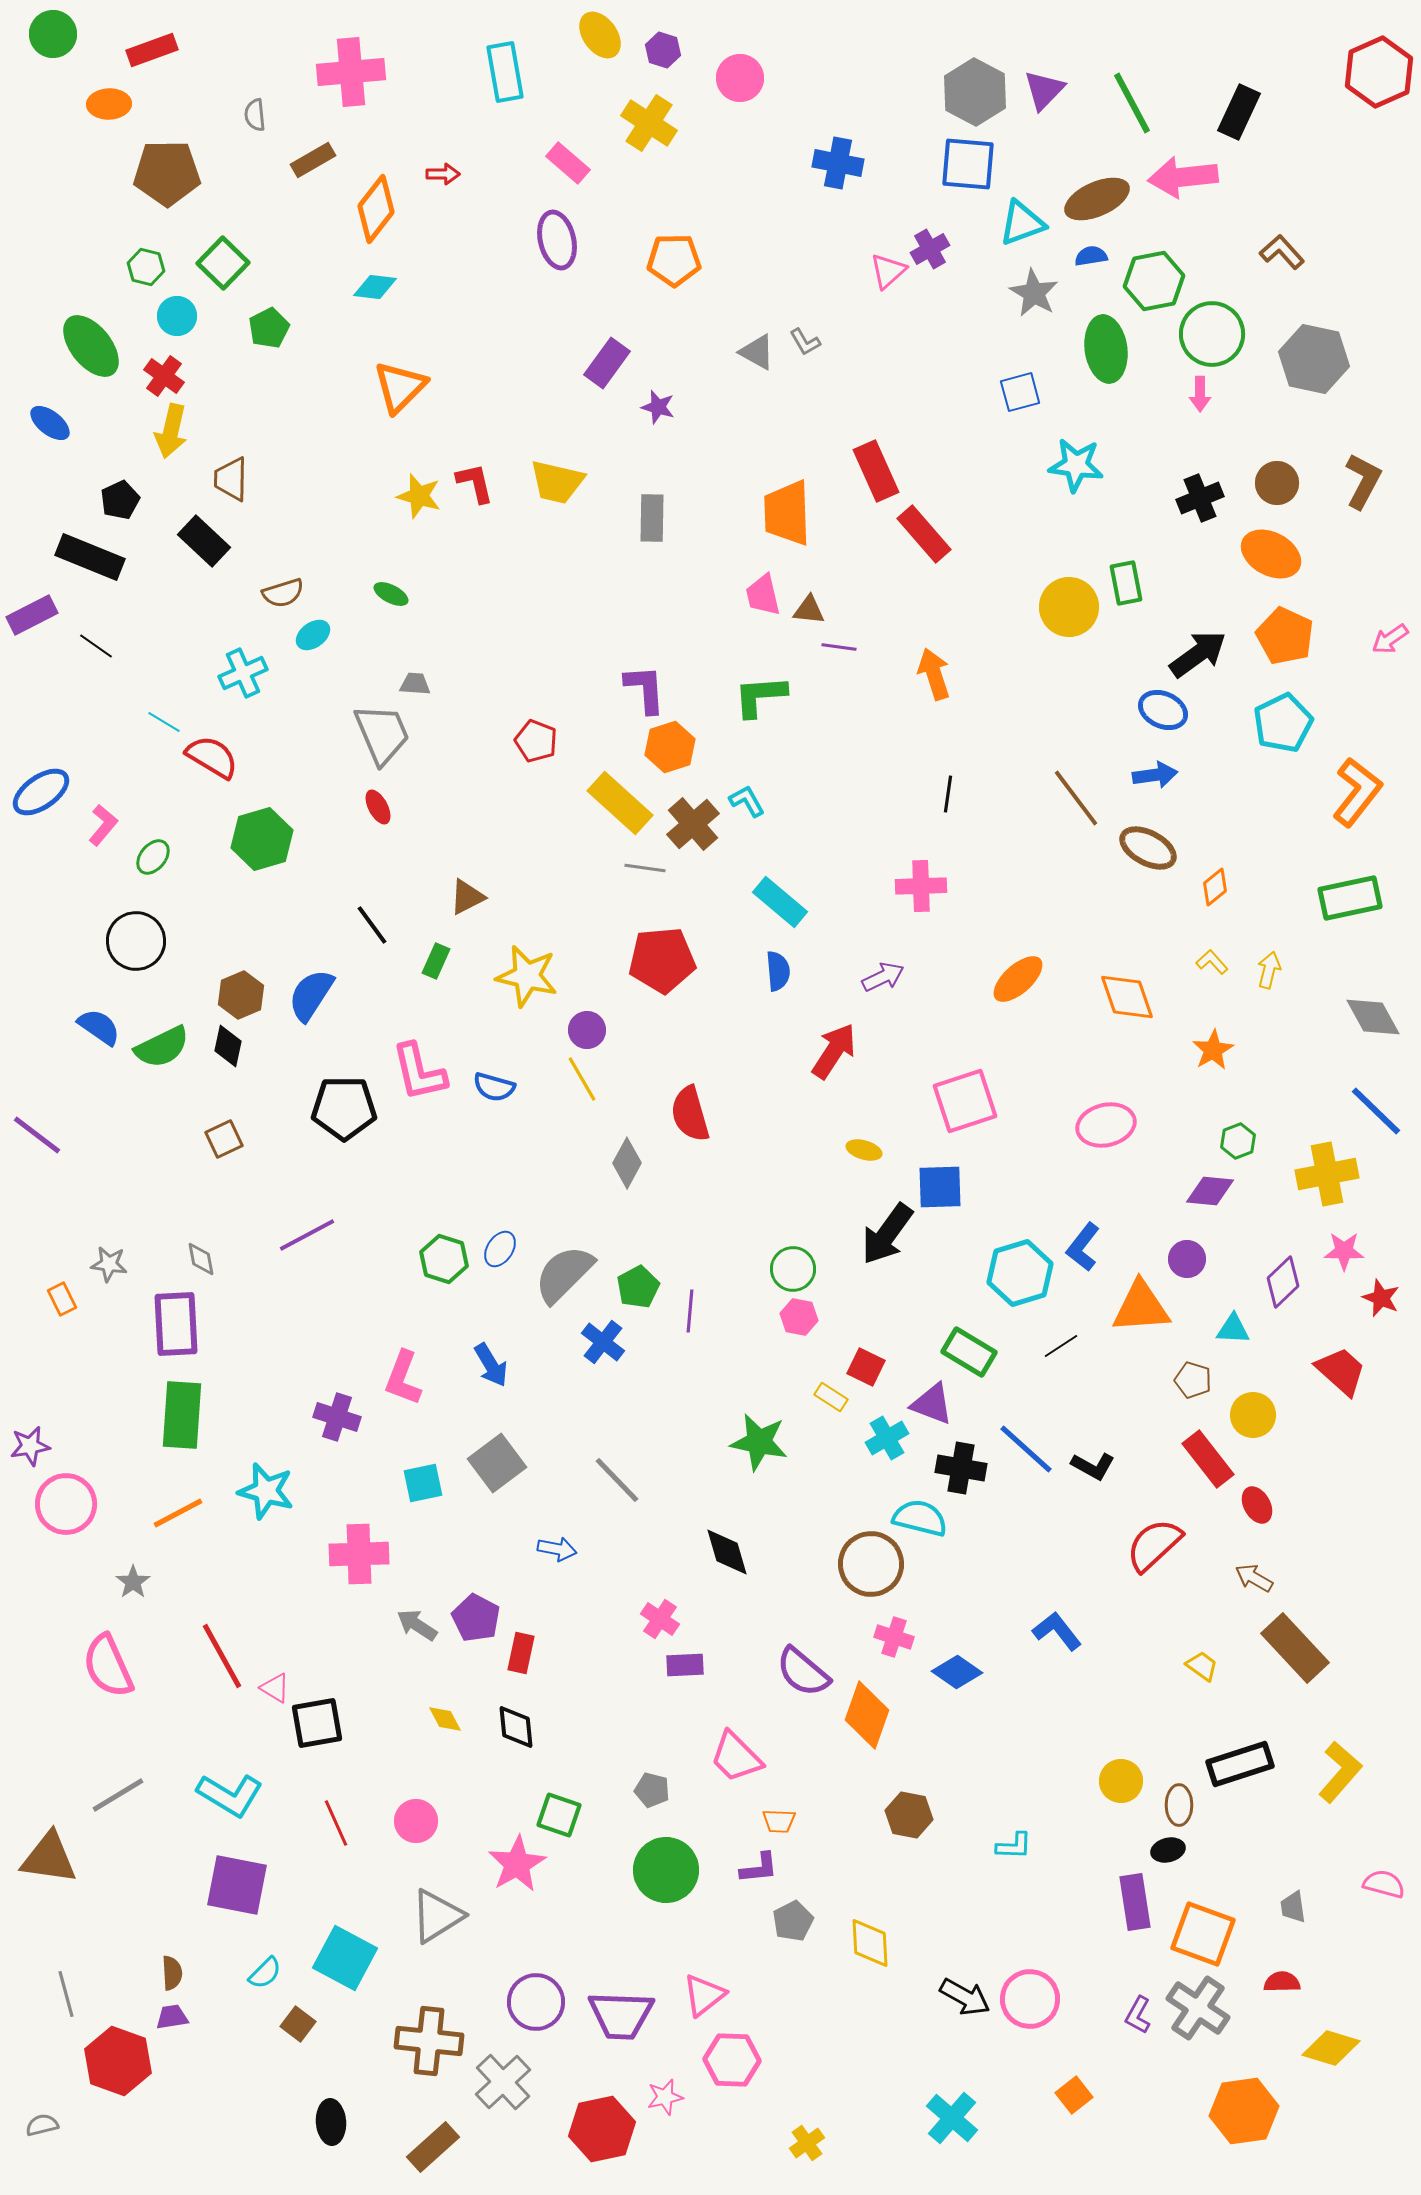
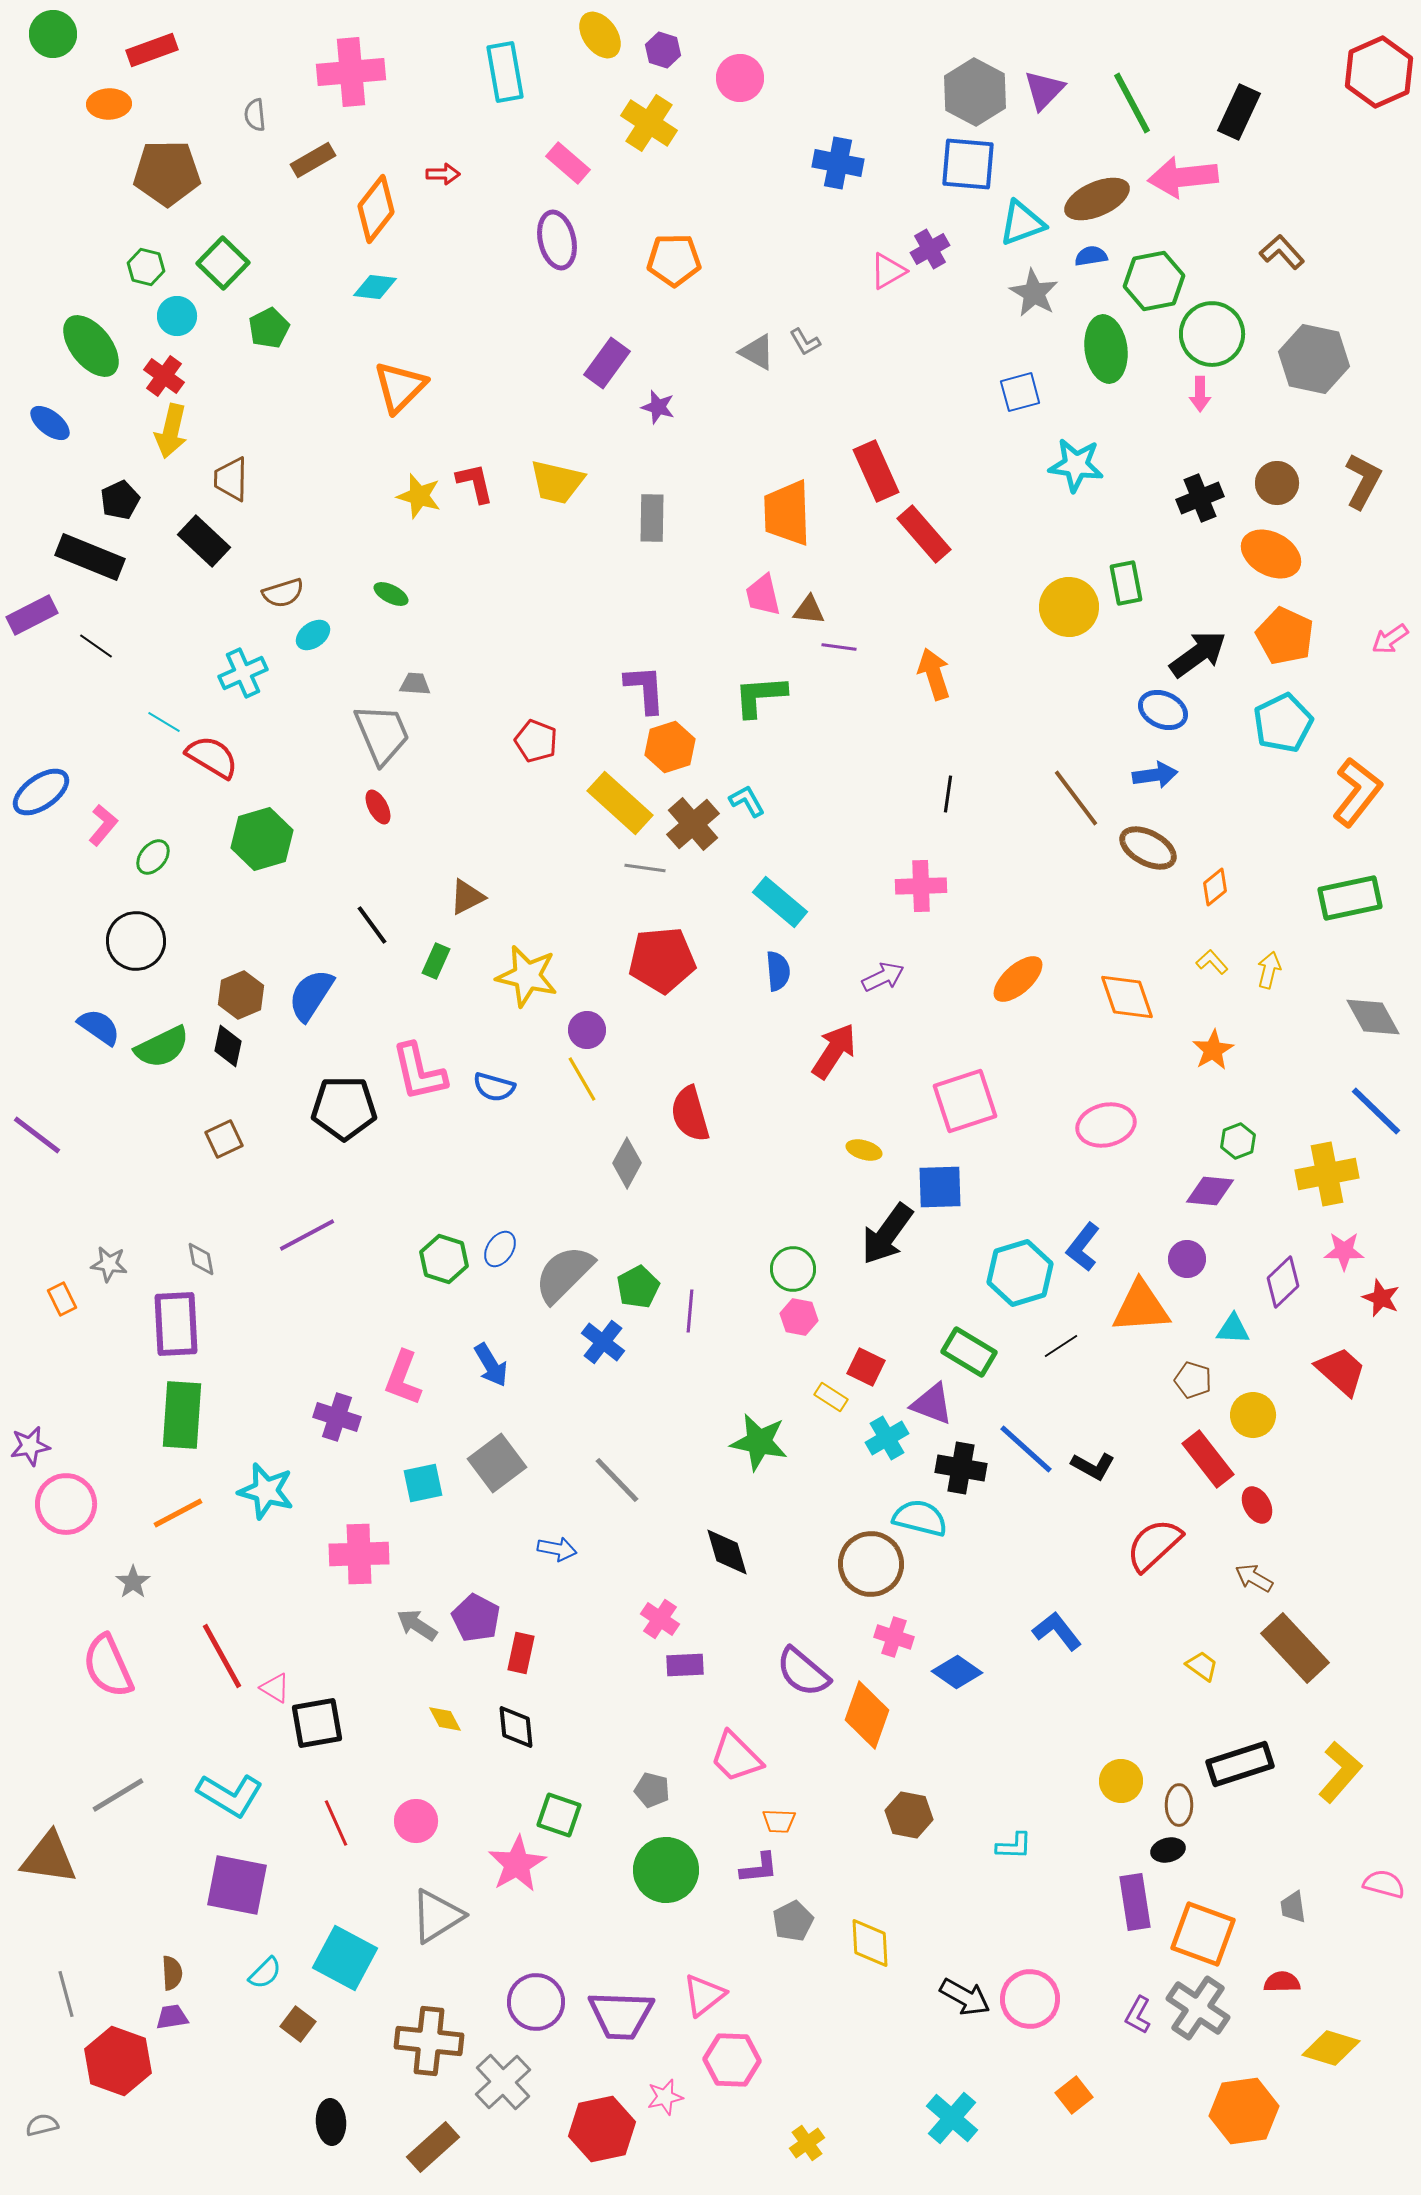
pink triangle at (888, 271): rotated 12 degrees clockwise
